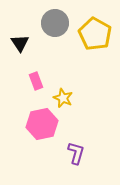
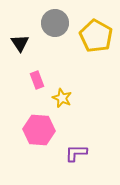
yellow pentagon: moved 1 px right, 2 px down
pink rectangle: moved 1 px right, 1 px up
yellow star: moved 1 px left
pink hexagon: moved 3 px left, 6 px down; rotated 16 degrees clockwise
purple L-shape: rotated 105 degrees counterclockwise
